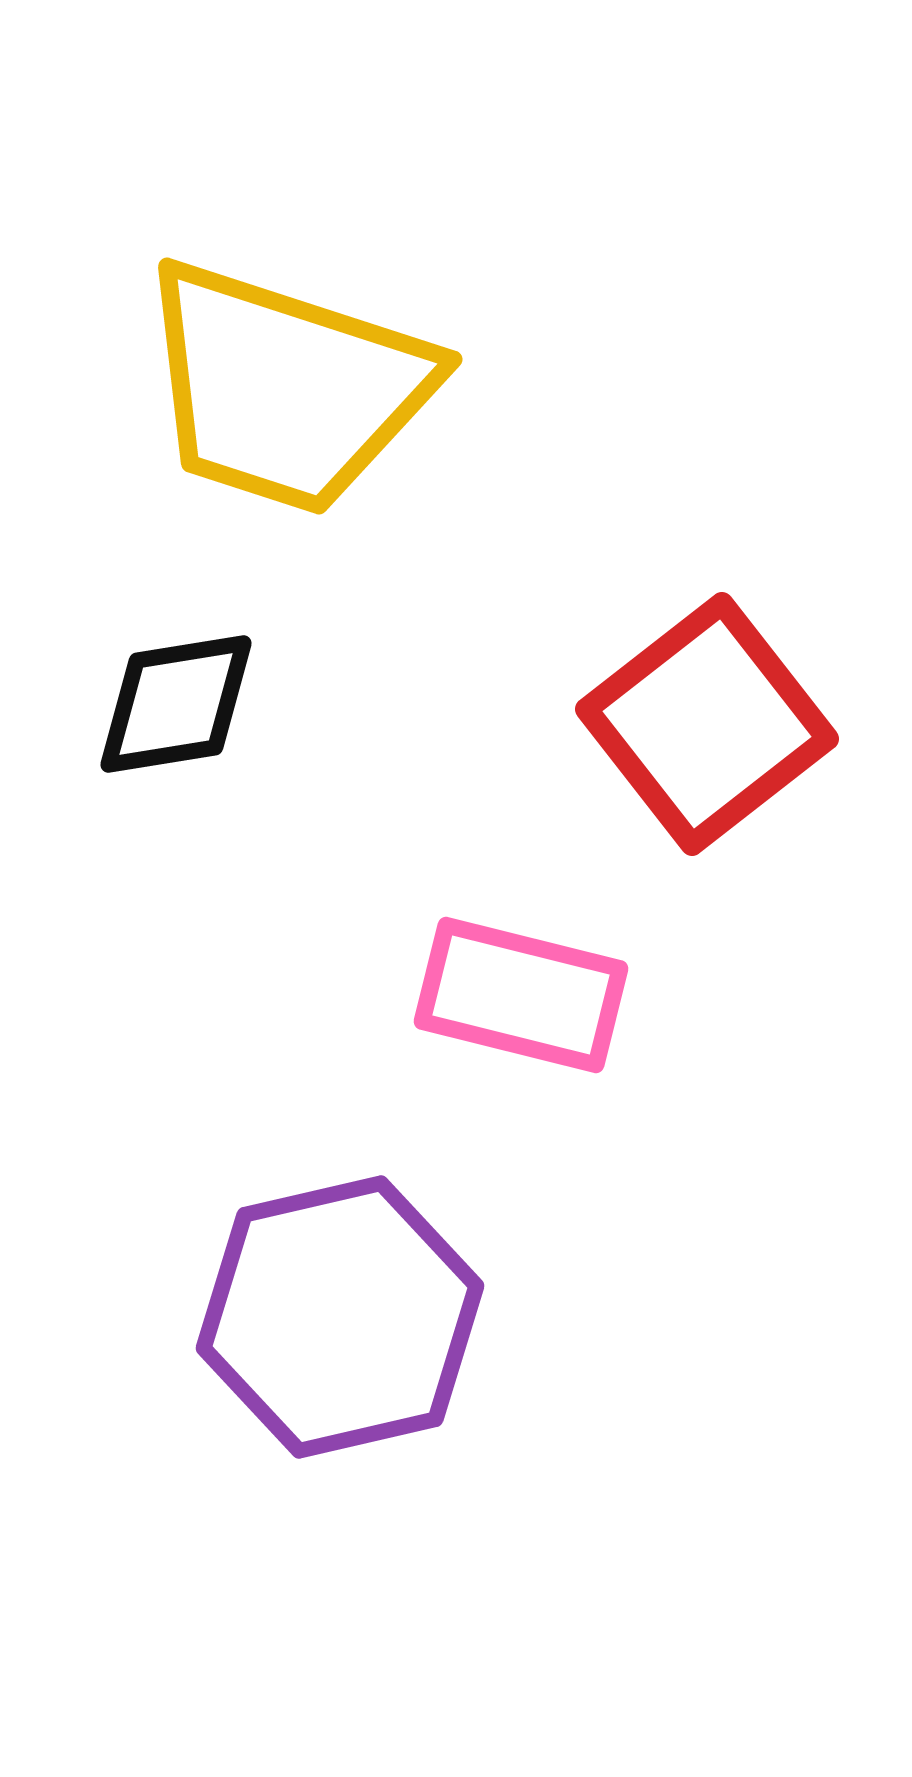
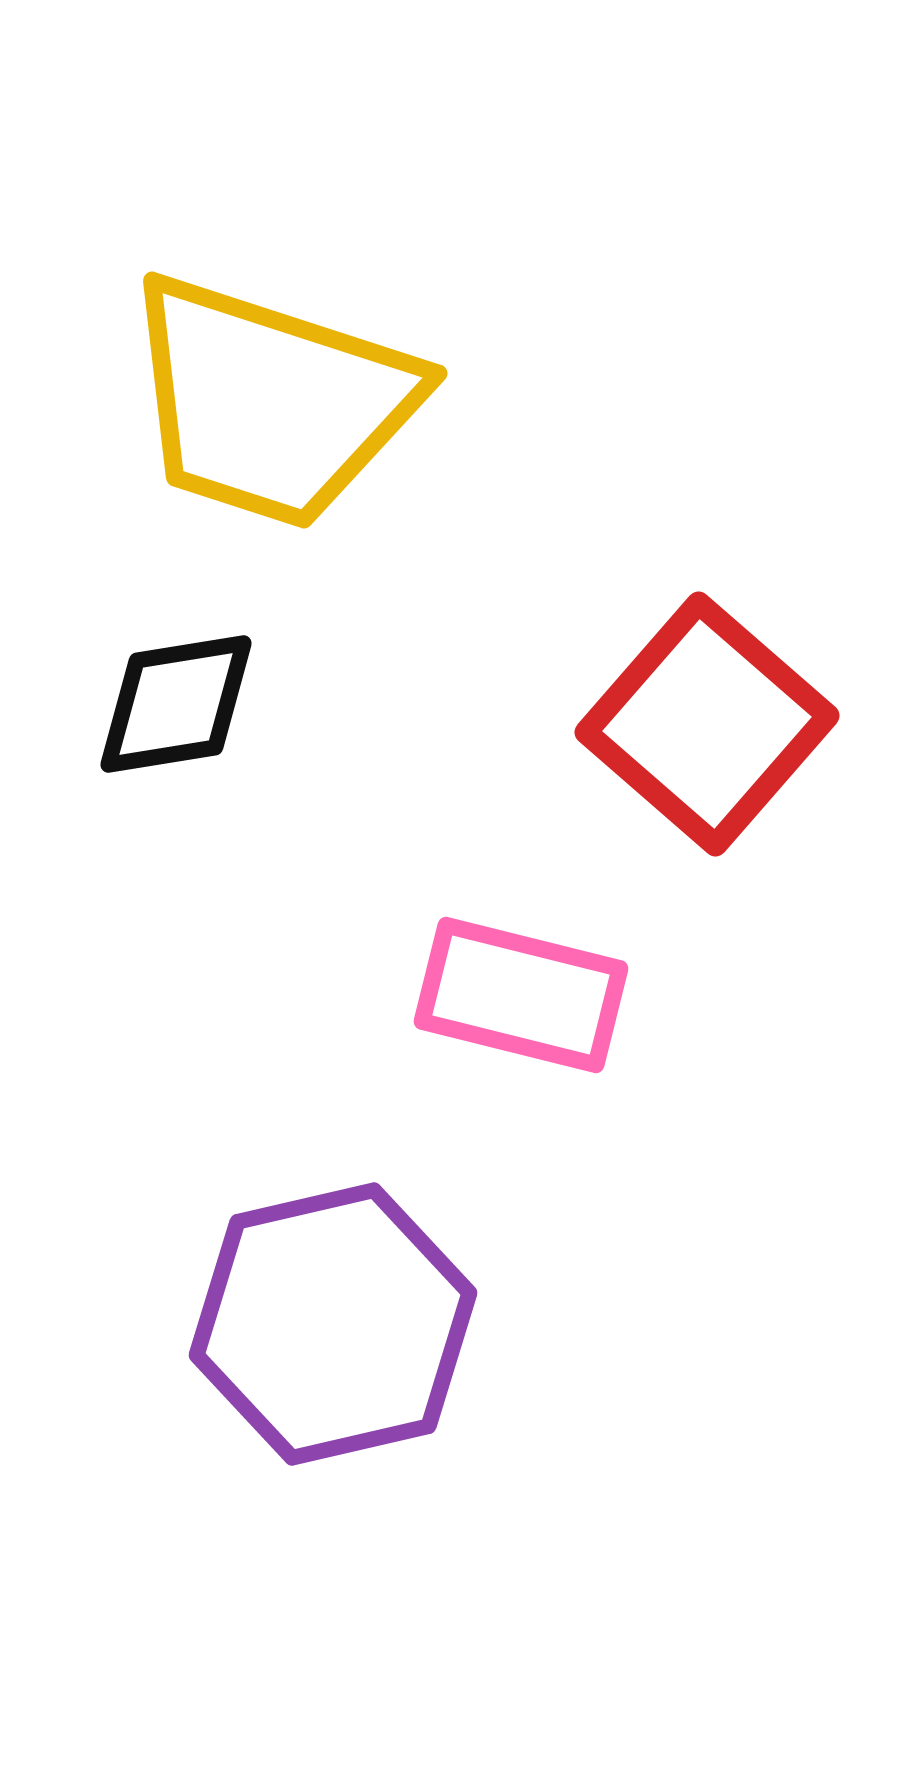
yellow trapezoid: moved 15 px left, 14 px down
red square: rotated 11 degrees counterclockwise
purple hexagon: moved 7 px left, 7 px down
